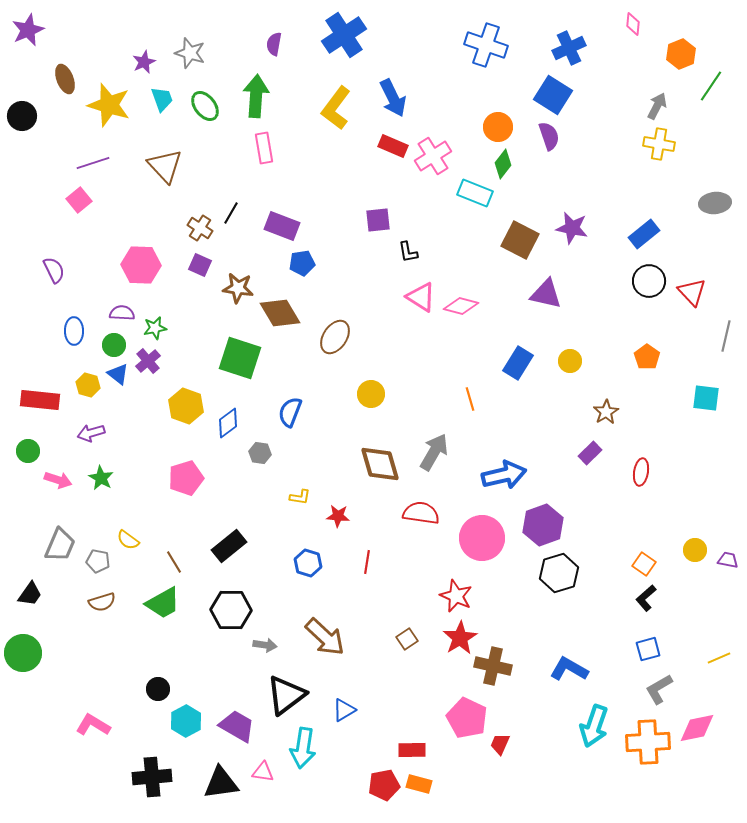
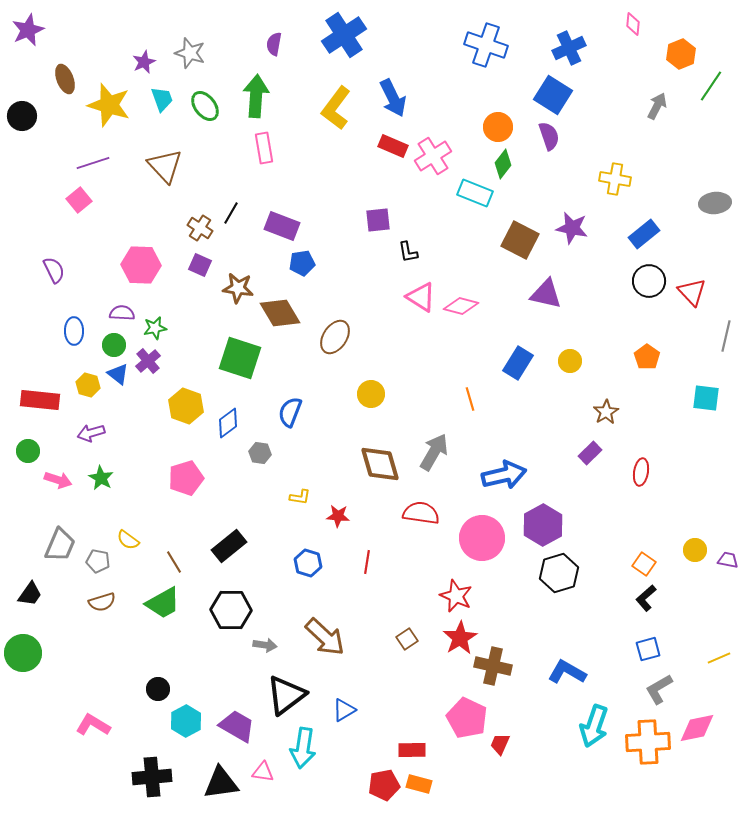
yellow cross at (659, 144): moved 44 px left, 35 px down
purple hexagon at (543, 525): rotated 9 degrees counterclockwise
blue L-shape at (569, 669): moved 2 px left, 3 px down
